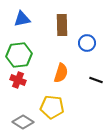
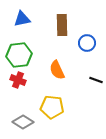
orange semicircle: moved 4 px left, 3 px up; rotated 138 degrees clockwise
